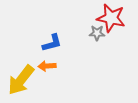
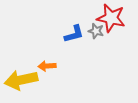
gray star: moved 1 px left, 2 px up; rotated 14 degrees clockwise
blue L-shape: moved 22 px right, 9 px up
yellow arrow: rotated 40 degrees clockwise
